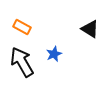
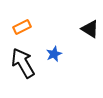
orange rectangle: rotated 54 degrees counterclockwise
black arrow: moved 1 px right, 1 px down
